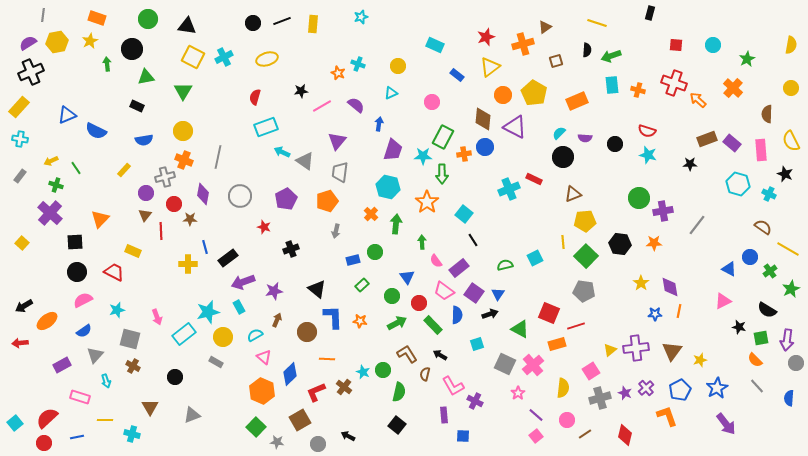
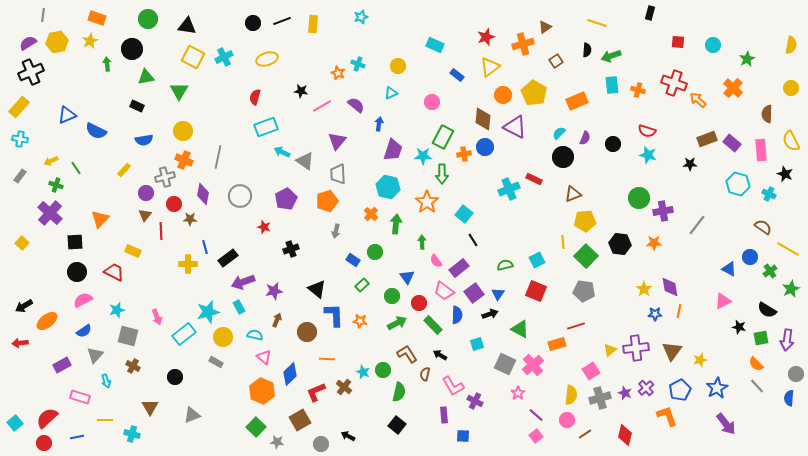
red square at (676, 45): moved 2 px right, 3 px up
brown square at (556, 61): rotated 16 degrees counterclockwise
green triangle at (183, 91): moved 4 px left
black star at (301, 91): rotated 16 degrees clockwise
purple semicircle at (585, 138): rotated 72 degrees counterclockwise
black circle at (615, 144): moved 2 px left
gray trapezoid at (340, 172): moved 2 px left, 2 px down; rotated 10 degrees counterclockwise
cyan square at (535, 258): moved 2 px right, 2 px down
blue rectangle at (353, 260): rotated 48 degrees clockwise
yellow star at (641, 283): moved 3 px right, 6 px down
purple square at (474, 293): rotated 18 degrees clockwise
red square at (549, 313): moved 13 px left, 22 px up
blue L-shape at (333, 317): moved 1 px right, 2 px up
cyan semicircle at (255, 335): rotated 42 degrees clockwise
gray square at (130, 339): moved 2 px left, 3 px up
orange semicircle at (755, 360): moved 1 px right, 4 px down
gray circle at (796, 363): moved 11 px down
yellow semicircle at (563, 388): moved 8 px right, 7 px down
gray circle at (318, 444): moved 3 px right
